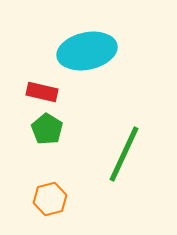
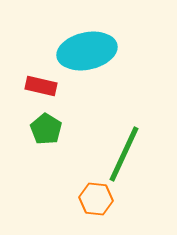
red rectangle: moved 1 px left, 6 px up
green pentagon: moved 1 px left
orange hexagon: moved 46 px right; rotated 20 degrees clockwise
